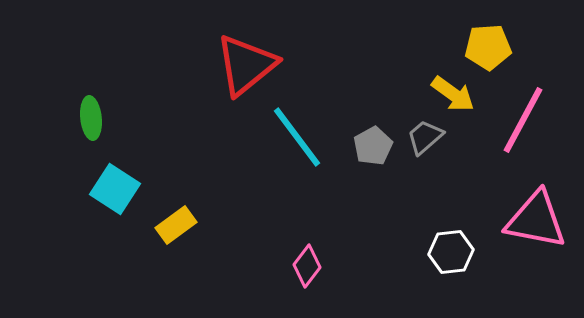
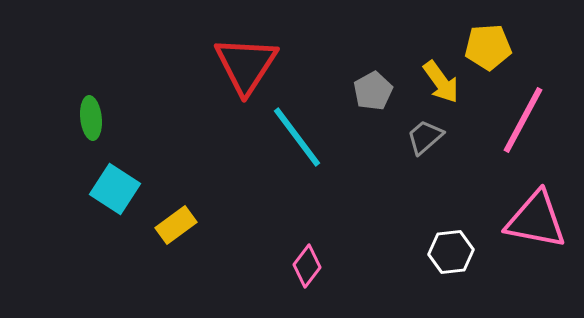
red triangle: rotated 18 degrees counterclockwise
yellow arrow: moved 12 px left, 12 px up; rotated 18 degrees clockwise
gray pentagon: moved 55 px up
